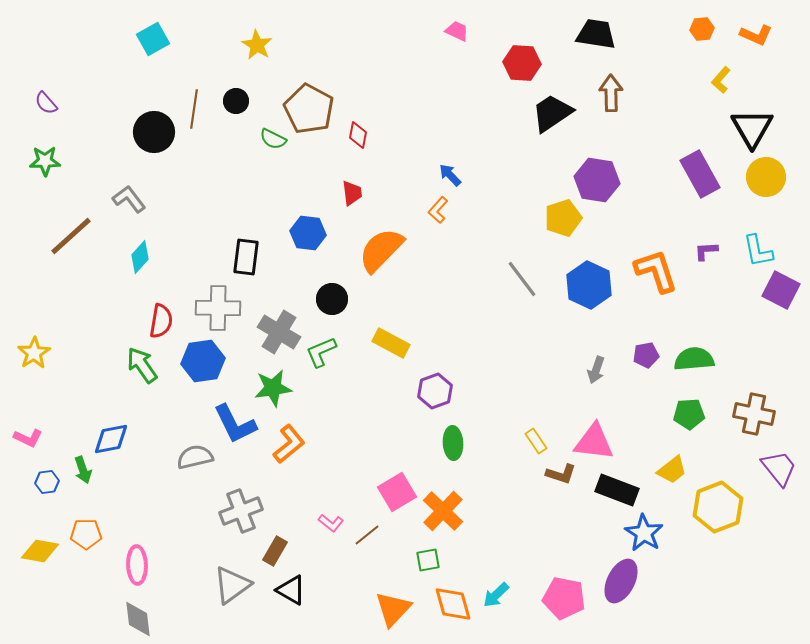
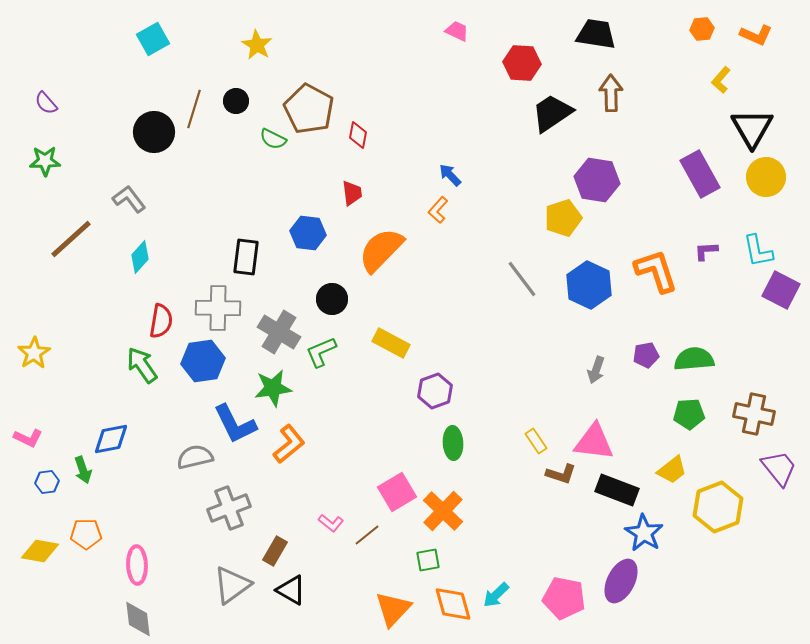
brown line at (194, 109): rotated 9 degrees clockwise
brown line at (71, 236): moved 3 px down
gray cross at (241, 511): moved 12 px left, 3 px up
